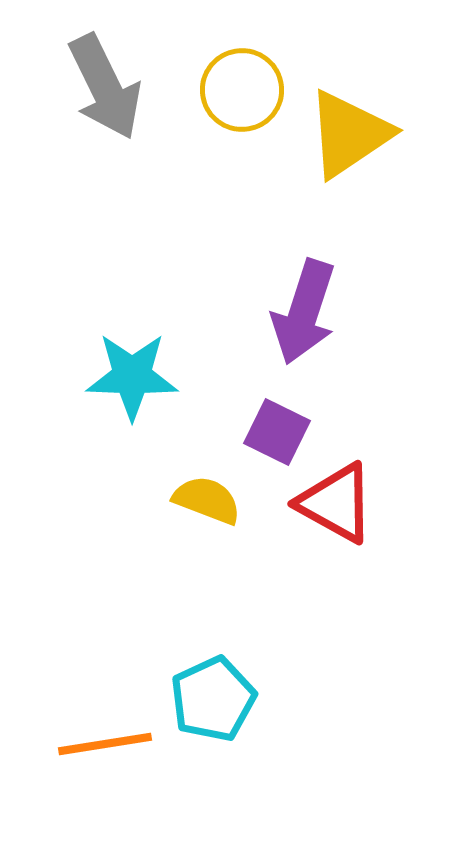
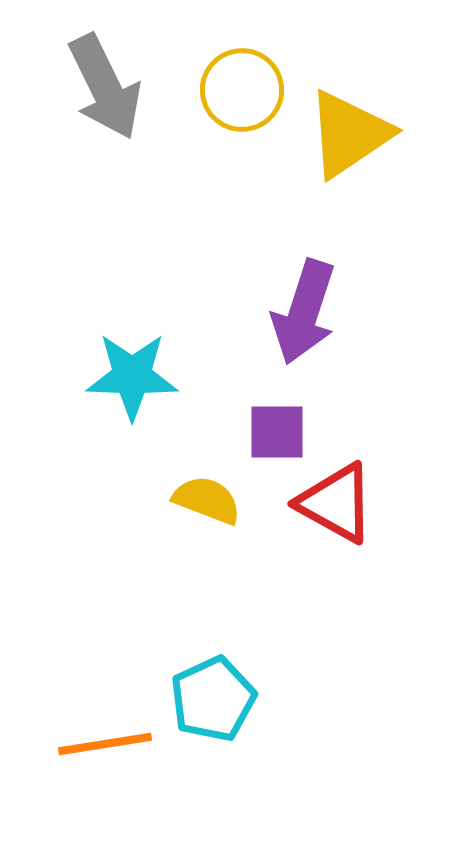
purple square: rotated 26 degrees counterclockwise
